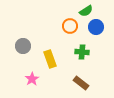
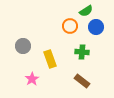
brown rectangle: moved 1 px right, 2 px up
